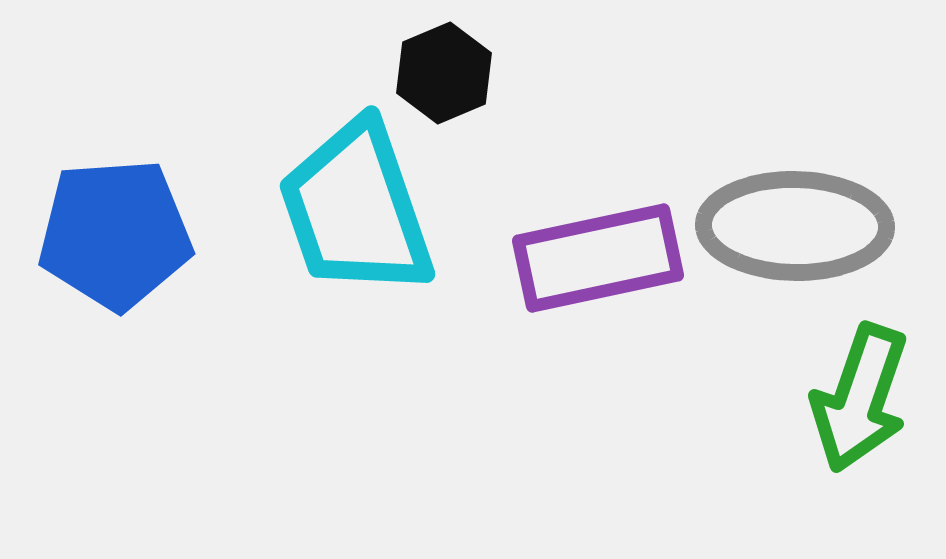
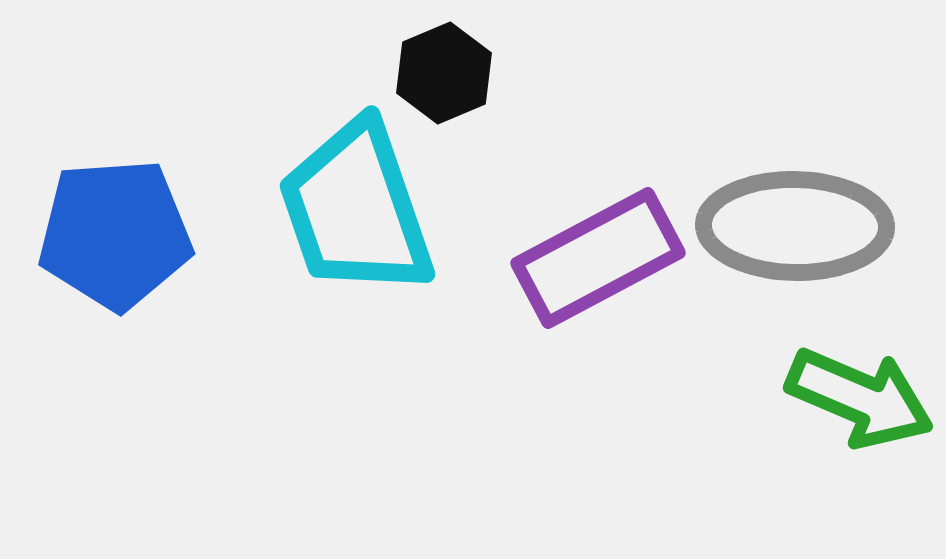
purple rectangle: rotated 16 degrees counterclockwise
green arrow: rotated 86 degrees counterclockwise
